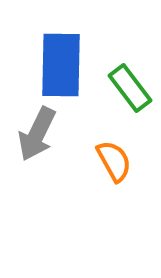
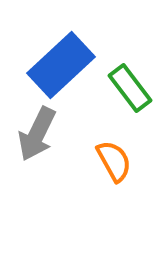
blue rectangle: rotated 46 degrees clockwise
